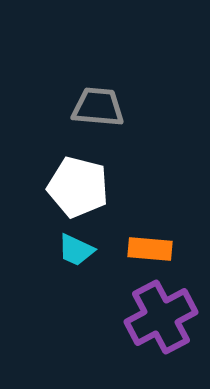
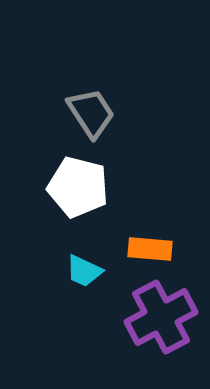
gray trapezoid: moved 7 px left, 6 px down; rotated 52 degrees clockwise
cyan trapezoid: moved 8 px right, 21 px down
